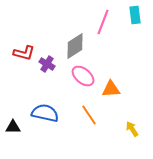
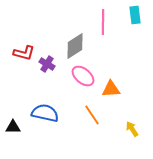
pink line: rotated 20 degrees counterclockwise
orange line: moved 3 px right
